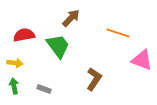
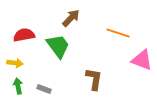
brown L-shape: rotated 25 degrees counterclockwise
green arrow: moved 4 px right
